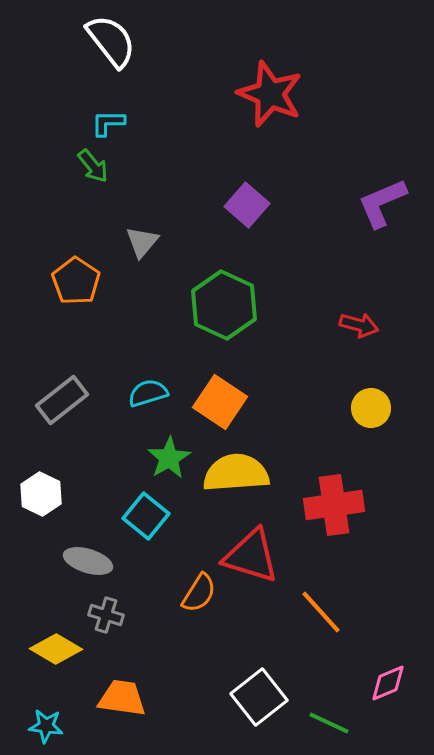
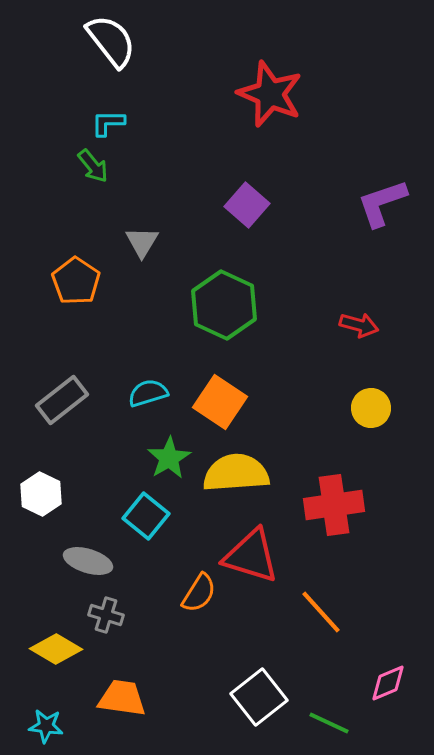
purple L-shape: rotated 4 degrees clockwise
gray triangle: rotated 9 degrees counterclockwise
